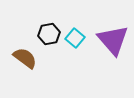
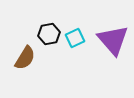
cyan square: rotated 24 degrees clockwise
brown semicircle: rotated 85 degrees clockwise
